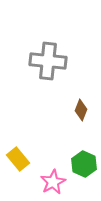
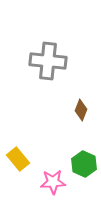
pink star: rotated 25 degrees clockwise
